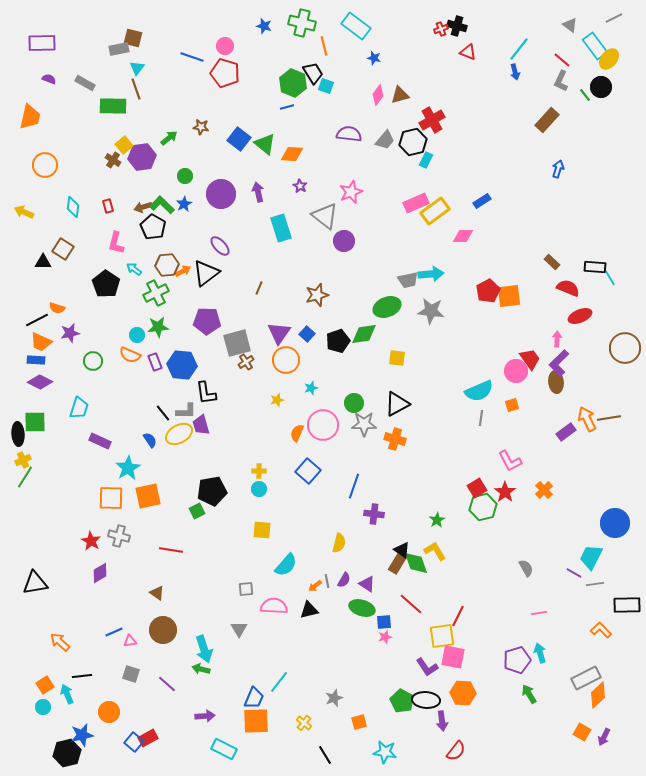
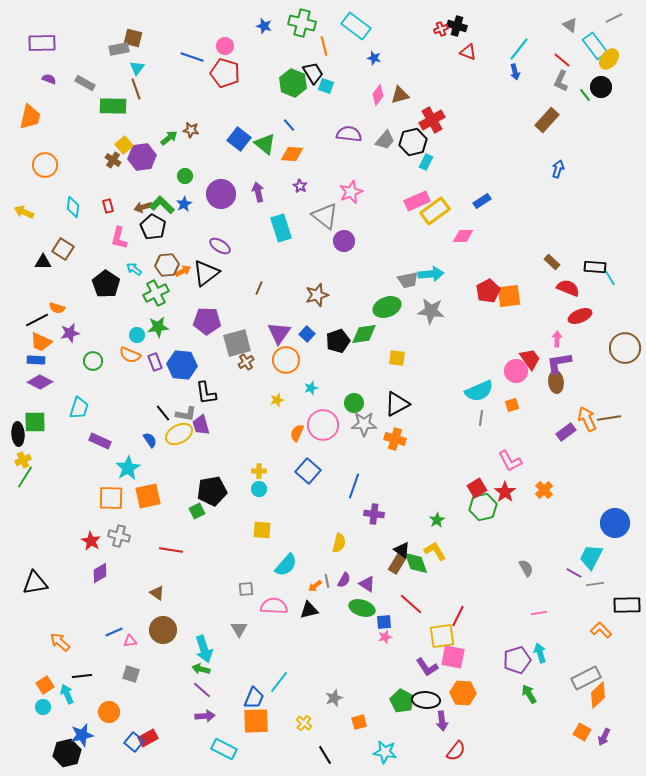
blue line at (287, 107): moved 2 px right, 18 px down; rotated 64 degrees clockwise
brown star at (201, 127): moved 10 px left, 3 px down
cyan rectangle at (426, 160): moved 2 px down
pink rectangle at (416, 203): moved 1 px right, 2 px up
pink L-shape at (116, 243): moved 3 px right, 5 px up
purple ellipse at (220, 246): rotated 15 degrees counterclockwise
purple L-shape at (559, 363): rotated 36 degrees clockwise
gray L-shape at (186, 411): moved 3 px down; rotated 10 degrees clockwise
purple line at (167, 684): moved 35 px right, 6 px down
